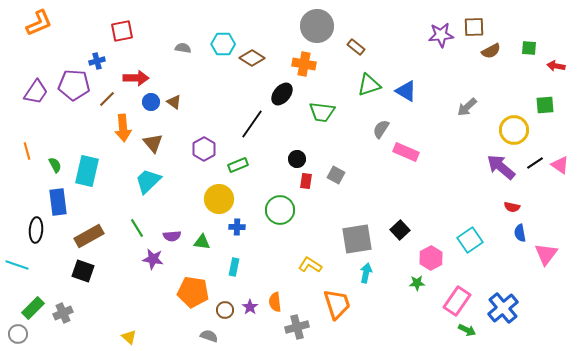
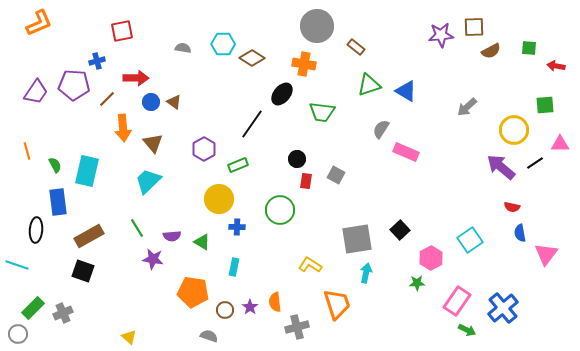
pink triangle at (560, 165): moved 21 px up; rotated 36 degrees counterclockwise
green triangle at (202, 242): rotated 24 degrees clockwise
